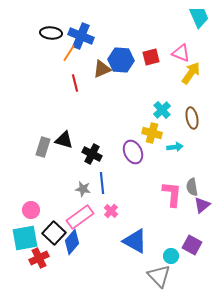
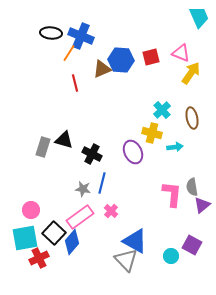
blue line: rotated 20 degrees clockwise
gray triangle: moved 33 px left, 16 px up
